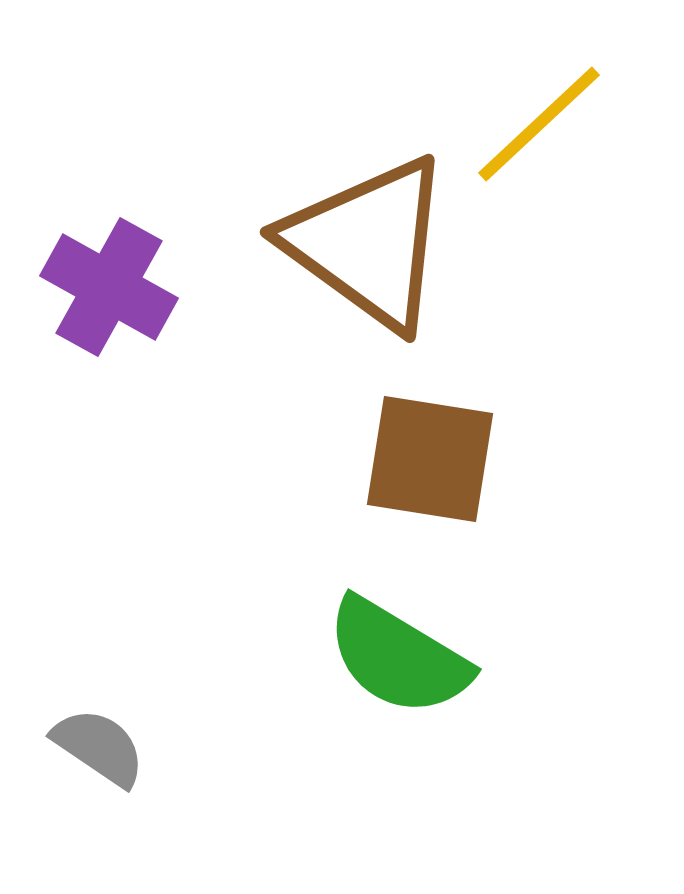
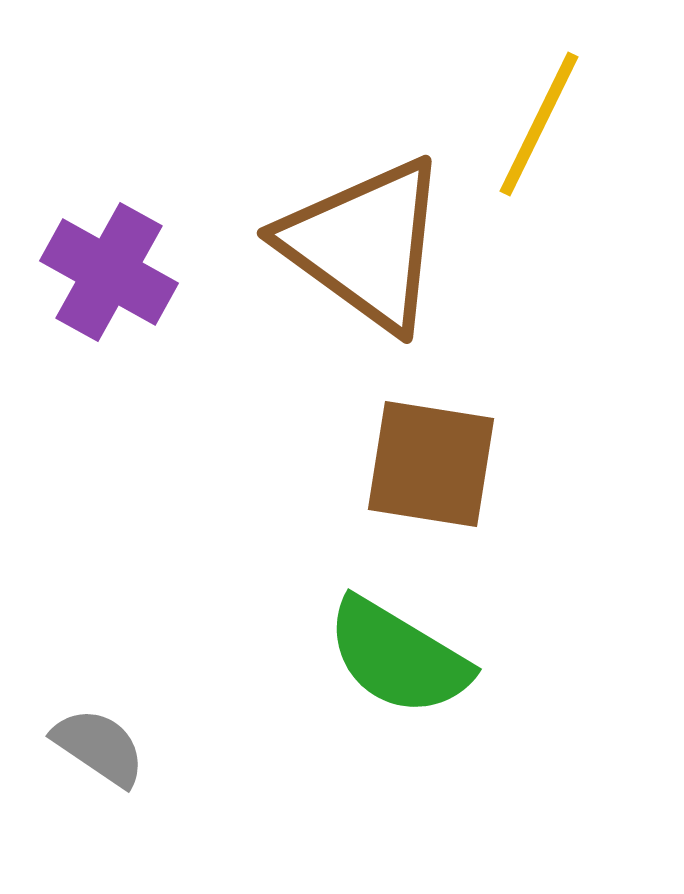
yellow line: rotated 21 degrees counterclockwise
brown triangle: moved 3 px left, 1 px down
purple cross: moved 15 px up
brown square: moved 1 px right, 5 px down
